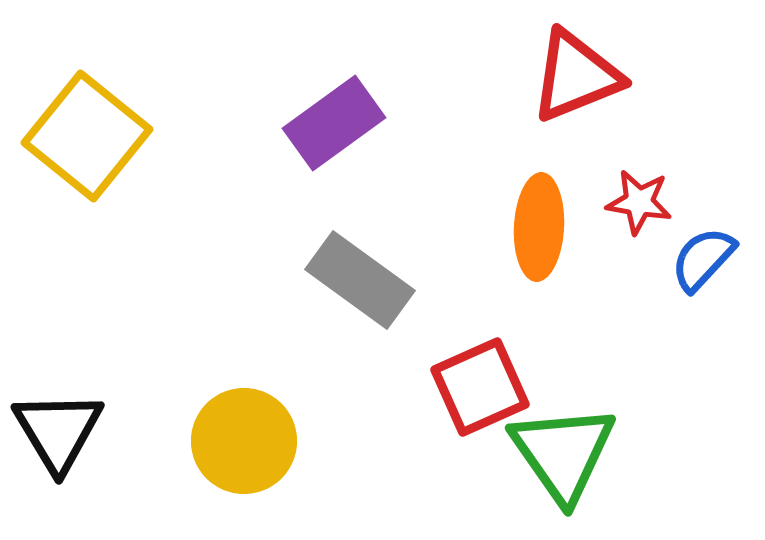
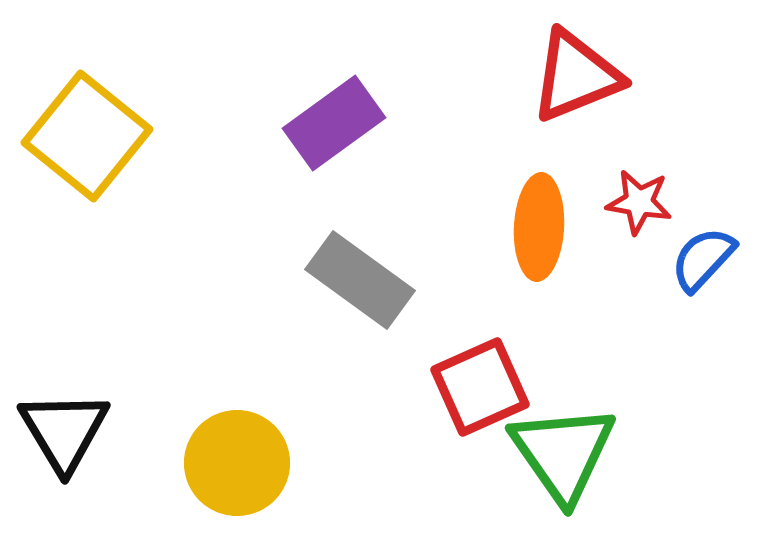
black triangle: moved 6 px right
yellow circle: moved 7 px left, 22 px down
